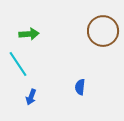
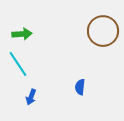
green arrow: moved 7 px left
